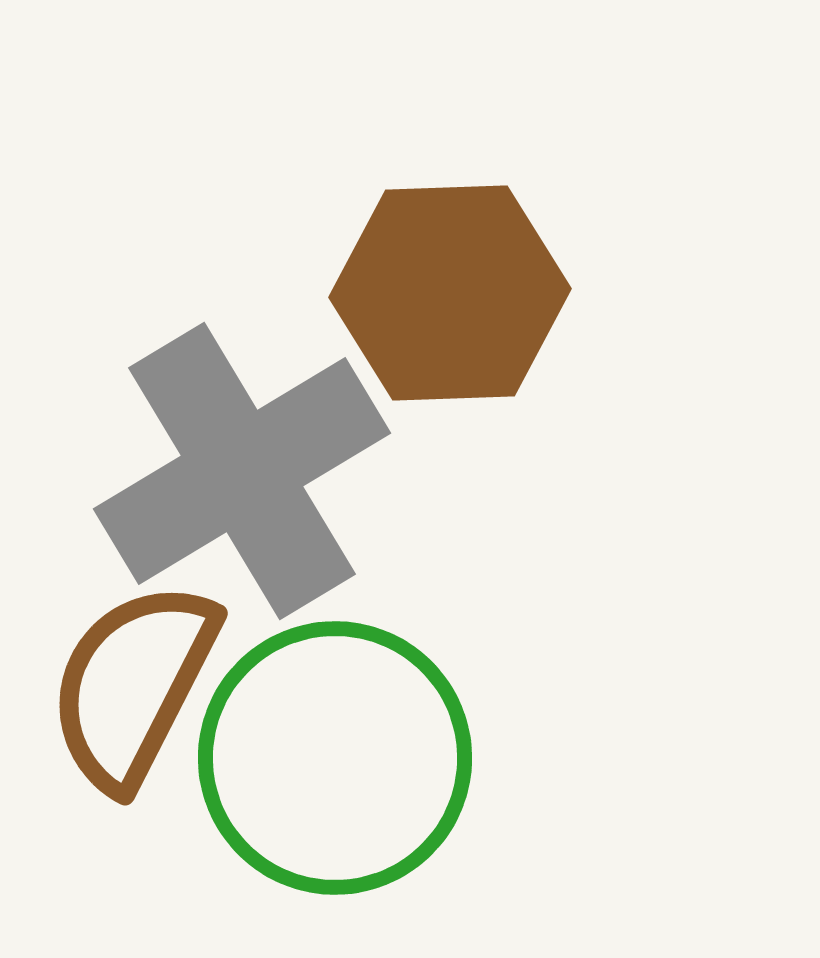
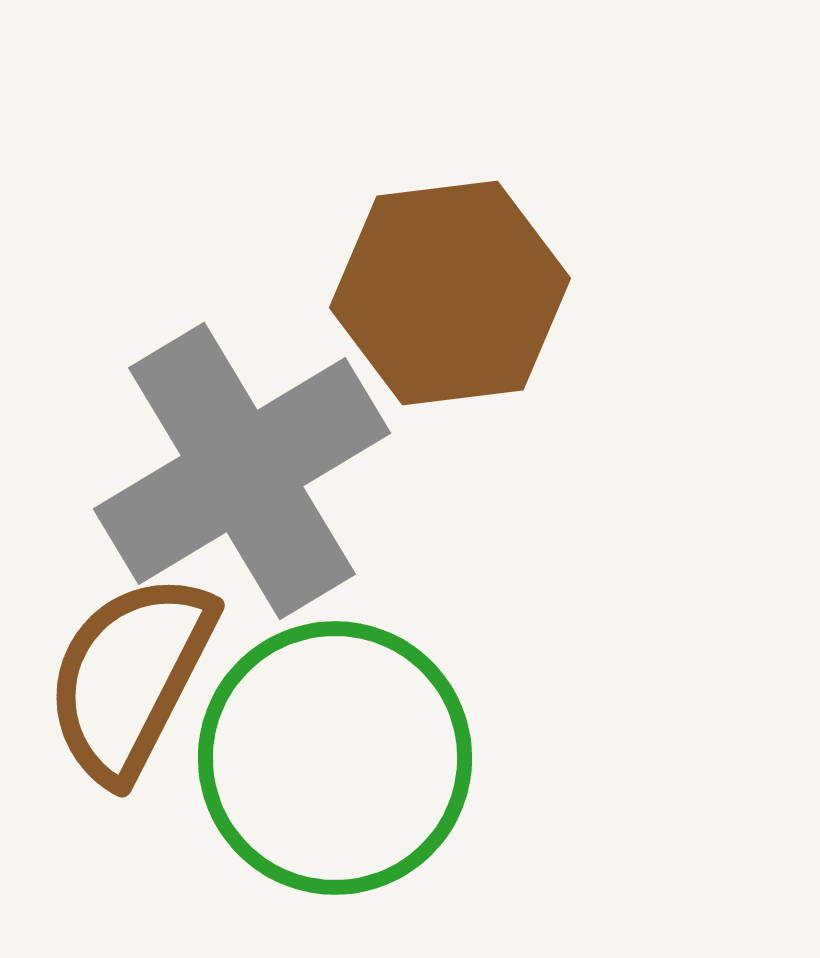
brown hexagon: rotated 5 degrees counterclockwise
brown semicircle: moved 3 px left, 8 px up
